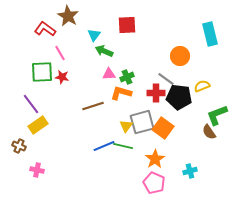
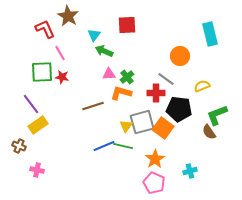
red L-shape: rotated 30 degrees clockwise
green cross: rotated 16 degrees counterclockwise
black pentagon: moved 12 px down
